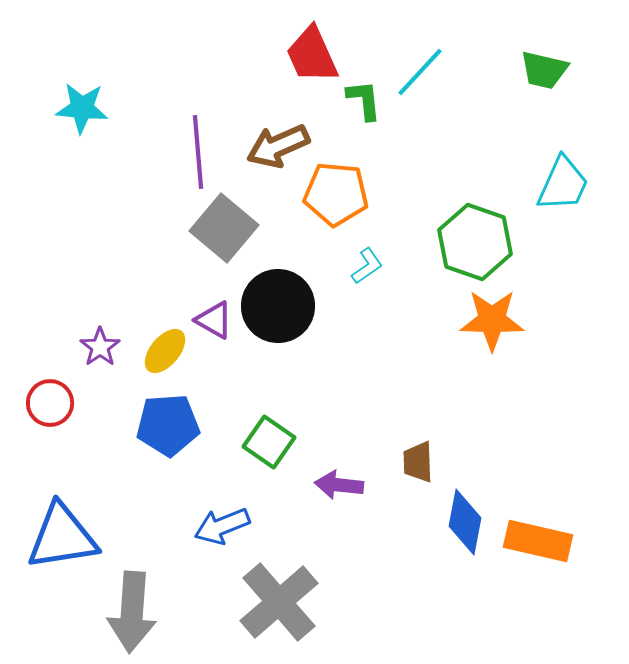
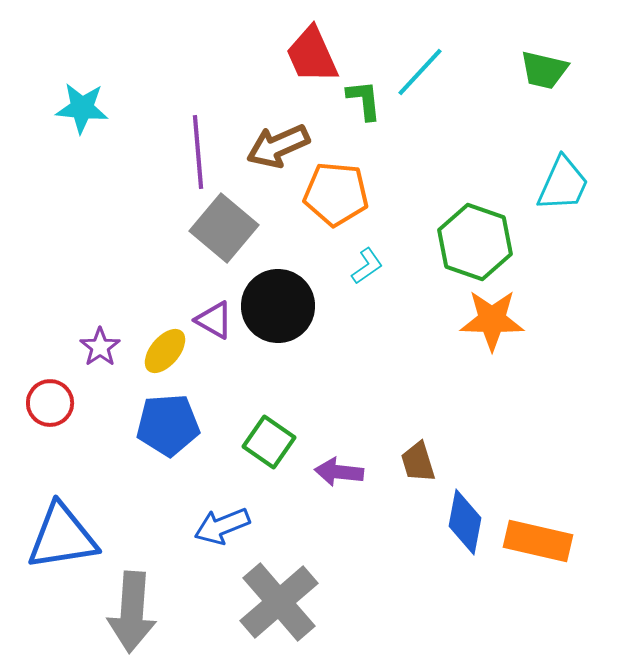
brown trapezoid: rotated 15 degrees counterclockwise
purple arrow: moved 13 px up
